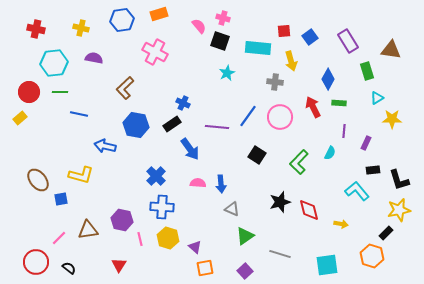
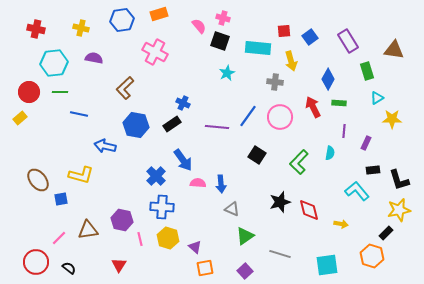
brown triangle at (391, 50): moved 3 px right
blue arrow at (190, 149): moved 7 px left, 11 px down
cyan semicircle at (330, 153): rotated 16 degrees counterclockwise
